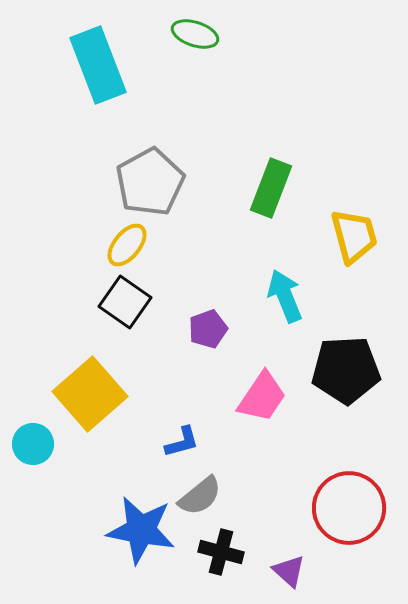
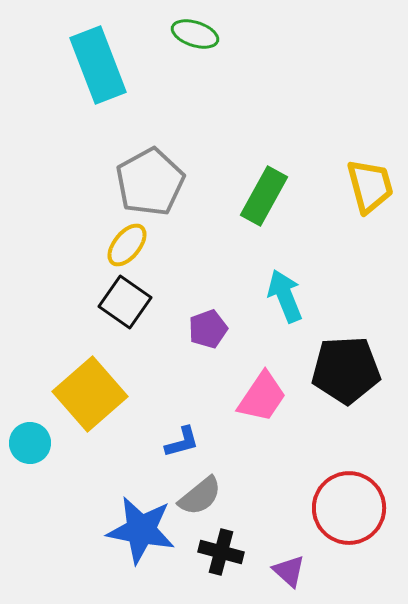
green rectangle: moved 7 px left, 8 px down; rotated 8 degrees clockwise
yellow trapezoid: moved 16 px right, 50 px up
cyan circle: moved 3 px left, 1 px up
